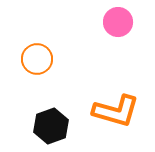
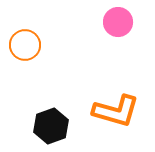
orange circle: moved 12 px left, 14 px up
